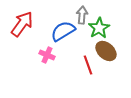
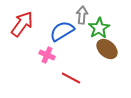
blue semicircle: moved 1 px left
brown ellipse: moved 1 px right, 2 px up
red line: moved 17 px left, 13 px down; rotated 42 degrees counterclockwise
